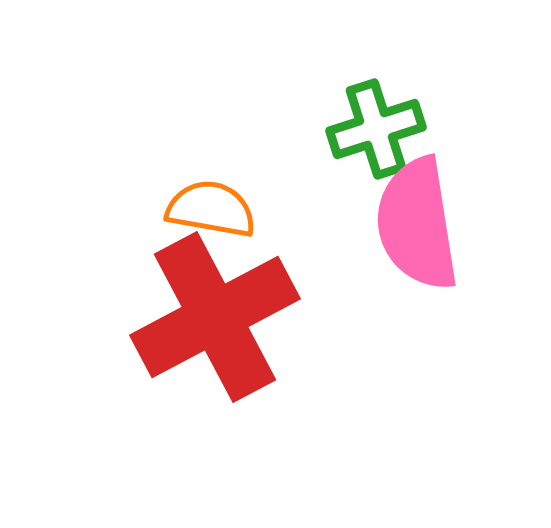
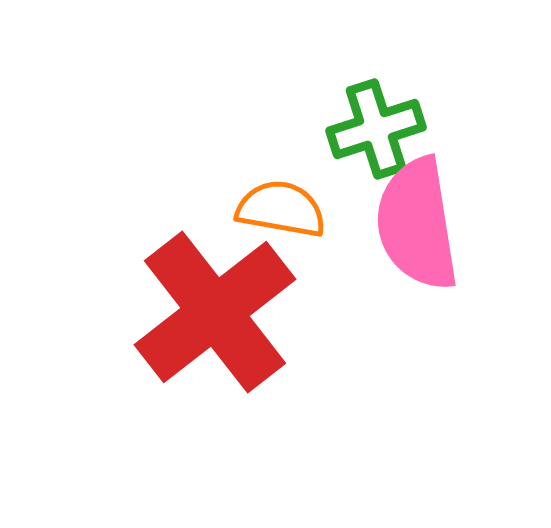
orange semicircle: moved 70 px right
red cross: moved 5 px up; rotated 10 degrees counterclockwise
